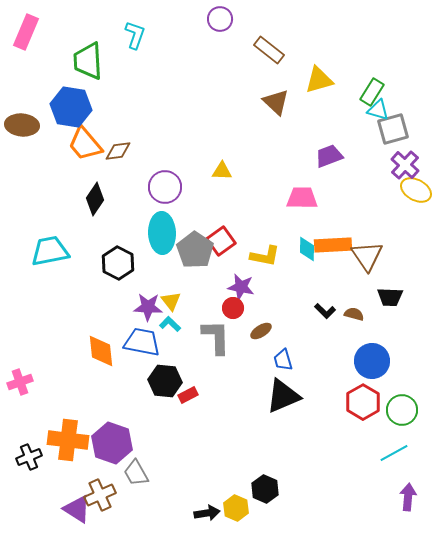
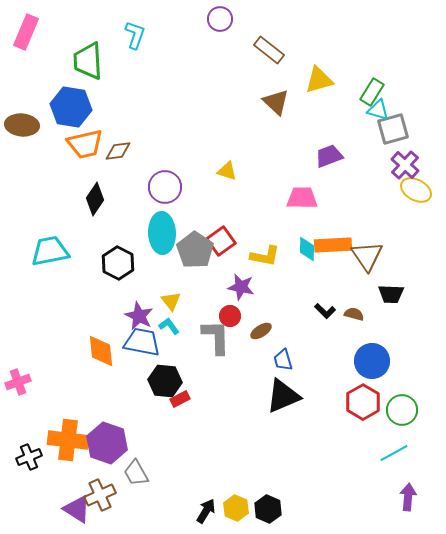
orange trapezoid at (85, 144): rotated 63 degrees counterclockwise
yellow triangle at (222, 171): moved 5 px right; rotated 15 degrees clockwise
black trapezoid at (390, 297): moved 1 px right, 3 px up
purple star at (148, 307): moved 9 px left, 9 px down; rotated 24 degrees clockwise
red circle at (233, 308): moved 3 px left, 8 px down
cyan L-shape at (170, 324): moved 1 px left, 2 px down; rotated 10 degrees clockwise
pink cross at (20, 382): moved 2 px left
red rectangle at (188, 395): moved 8 px left, 4 px down
purple hexagon at (112, 443): moved 5 px left
black hexagon at (265, 489): moved 3 px right, 20 px down
black arrow at (207, 513): moved 1 px left, 2 px up; rotated 50 degrees counterclockwise
